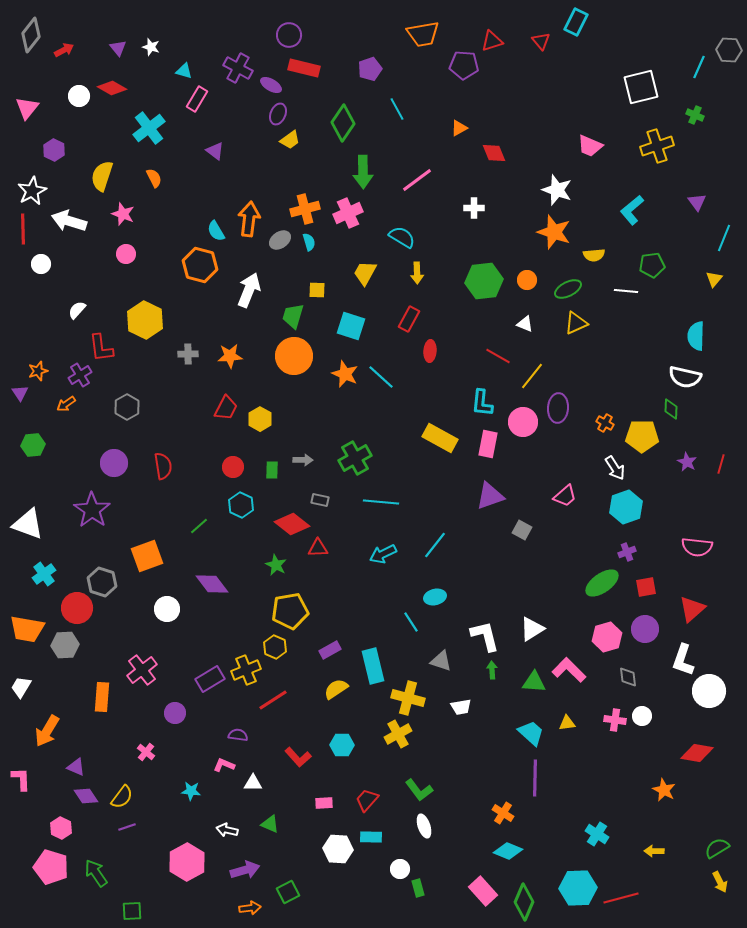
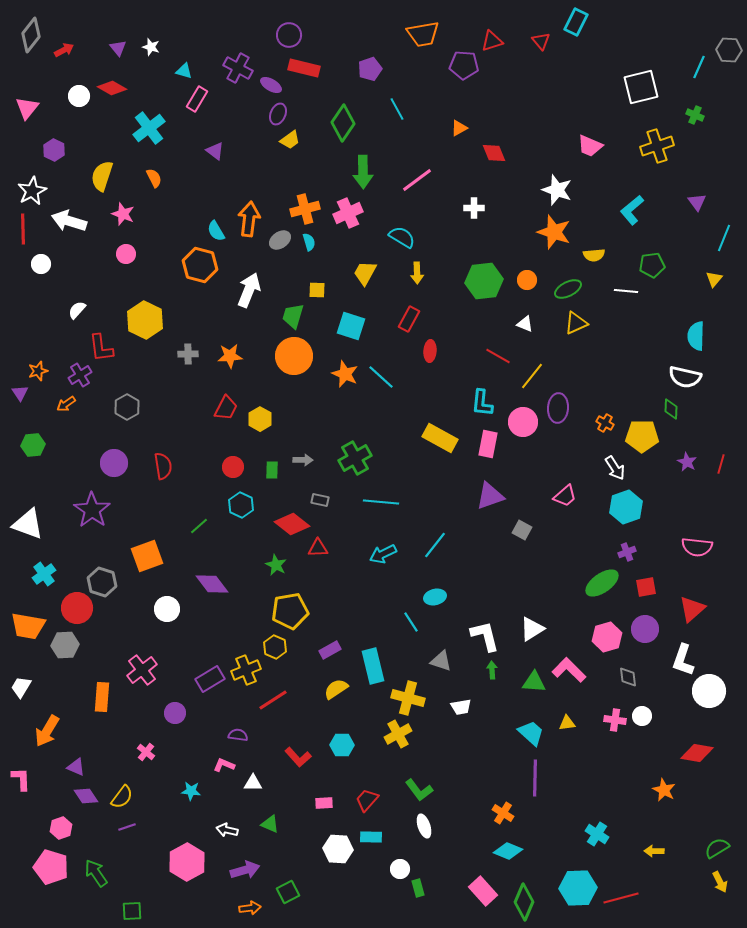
orange trapezoid at (27, 629): moved 1 px right, 3 px up
pink hexagon at (61, 828): rotated 15 degrees clockwise
